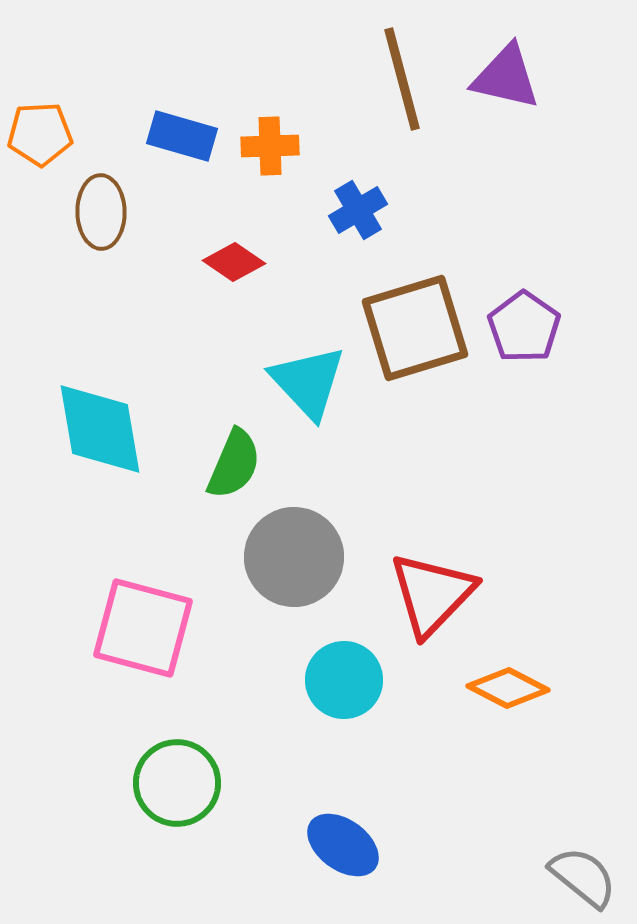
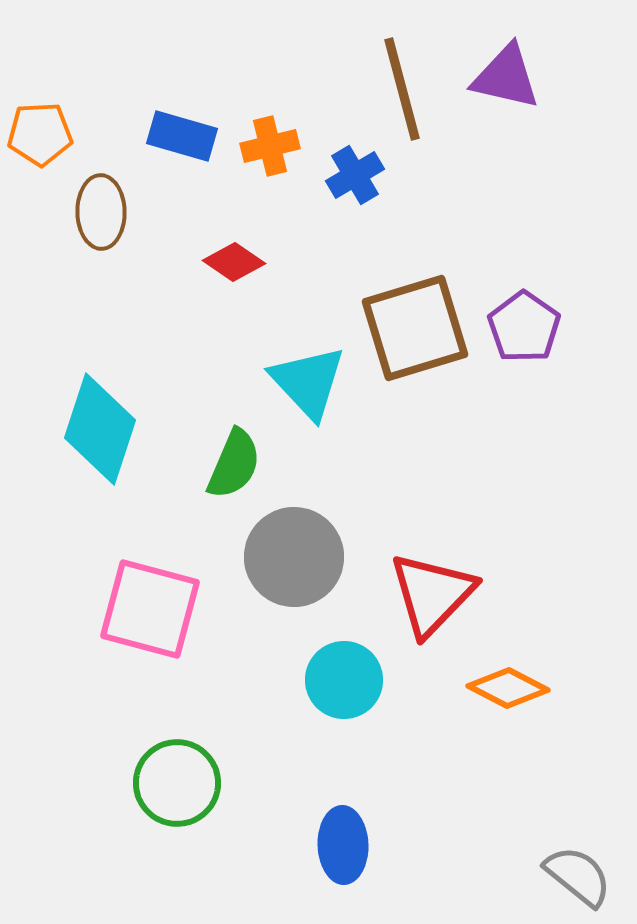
brown line: moved 10 px down
orange cross: rotated 12 degrees counterclockwise
blue cross: moved 3 px left, 35 px up
cyan diamond: rotated 28 degrees clockwise
pink square: moved 7 px right, 19 px up
blue ellipse: rotated 52 degrees clockwise
gray semicircle: moved 5 px left, 1 px up
